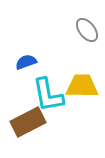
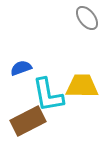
gray ellipse: moved 12 px up
blue semicircle: moved 5 px left, 6 px down
brown rectangle: moved 1 px up
